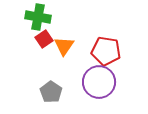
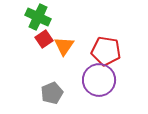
green cross: rotated 15 degrees clockwise
purple circle: moved 2 px up
gray pentagon: moved 1 px right, 1 px down; rotated 15 degrees clockwise
